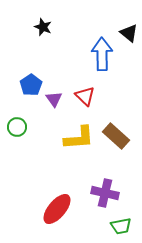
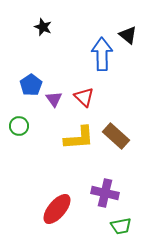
black triangle: moved 1 px left, 2 px down
red triangle: moved 1 px left, 1 px down
green circle: moved 2 px right, 1 px up
